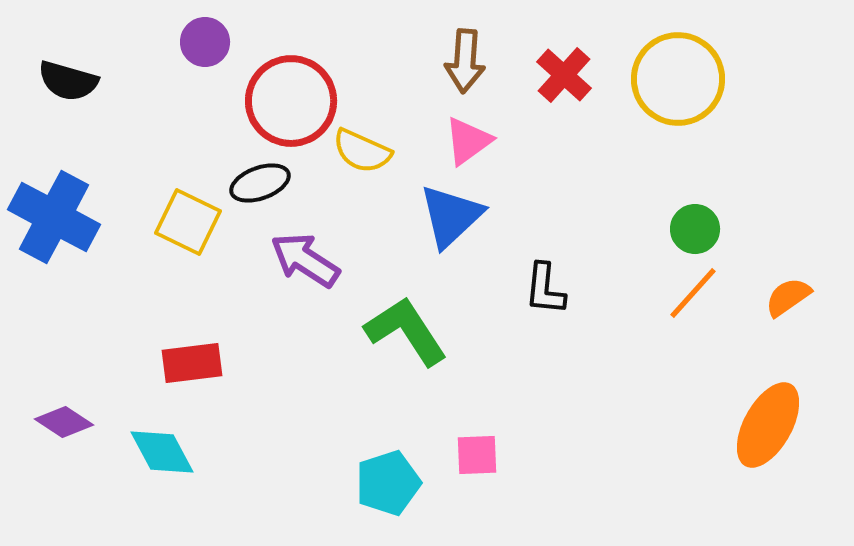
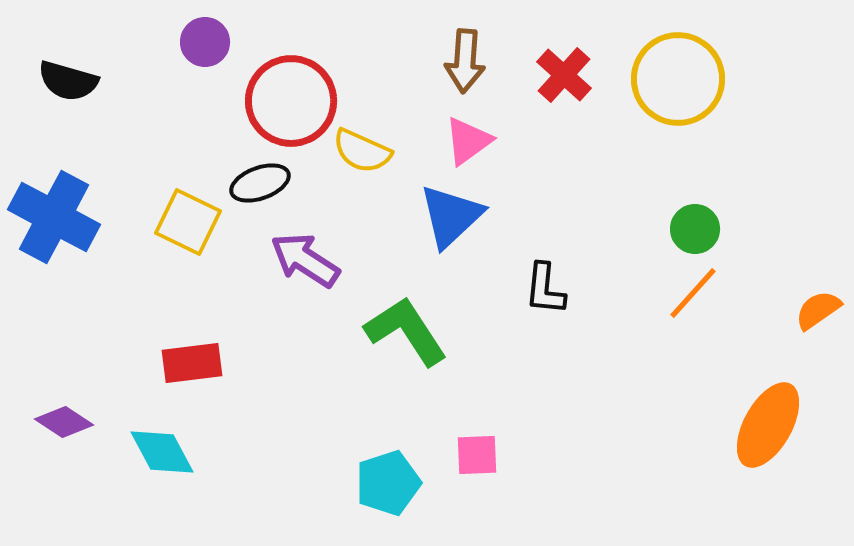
orange semicircle: moved 30 px right, 13 px down
